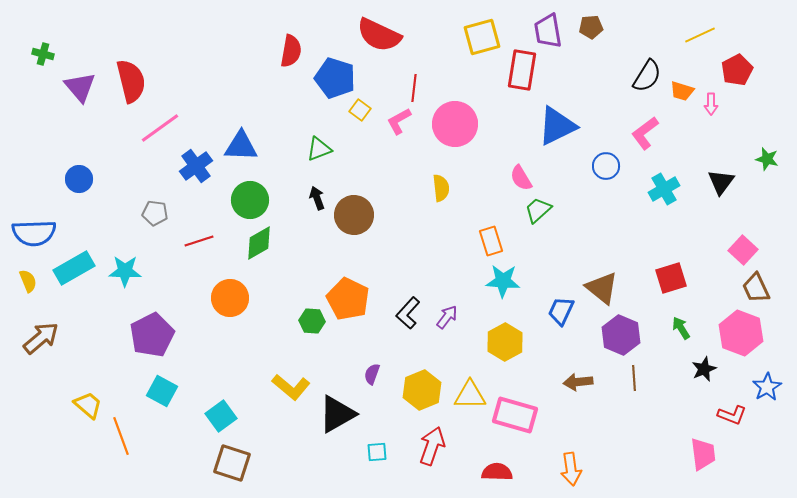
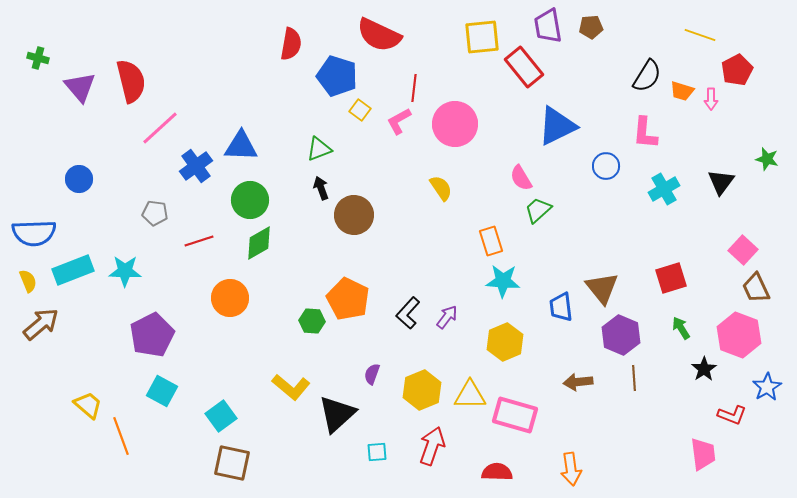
purple trapezoid at (548, 31): moved 5 px up
yellow line at (700, 35): rotated 44 degrees clockwise
yellow square at (482, 37): rotated 9 degrees clockwise
red semicircle at (291, 51): moved 7 px up
green cross at (43, 54): moved 5 px left, 4 px down
red rectangle at (522, 70): moved 2 px right, 3 px up; rotated 48 degrees counterclockwise
blue pentagon at (335, 78): moved 2 px right, 2 px up
pink arrow at (711, 104): moved 5 px up
pink line at (160, 128): rotated 6 degrees counterclockwise
pink L-shape at (645, 133): rotated 48 degrees counterclockwise
yellow semicircle at (441, 188): rotated 28 degrees counterclockwise
black arrow at (317, 198): moved 4 px right, 10 px up
cyan rectangle at (74, 268): moved 1 px left, 2 px down; rotated 9 degrees clockwise
brown triangle at (602, 288): rotated 12 degrees clockwise
blue trapezoid at (561, 311): moved 4 px up; rotated 32 degrees counterclockwise
pink hexagon at (741, 333): moved 2 px left, 2 px down
brown arrow at (41, 338): moved 14 px up
yellow hexagon at (505, 342): rotated 6 degrees clockwise
black star at (704, 369): rotated 10 degrees counterclockwise
black triangle at (337, 414): rotated 12 degrees counterclockwise
brown square at (232, 463): rotated 6 degrees counterclockwise
